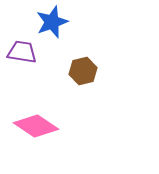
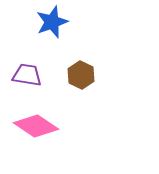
purple trapezoid: moved 5 px right, 23 px down
brown hexagon: moved 2 px left, 4 px down; rotated 20 degrees counterclockwise
